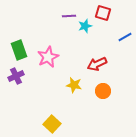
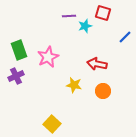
blue line: rotated 16 degrees counterclockwise
red arrow: rotated 36 degrees clockwise
